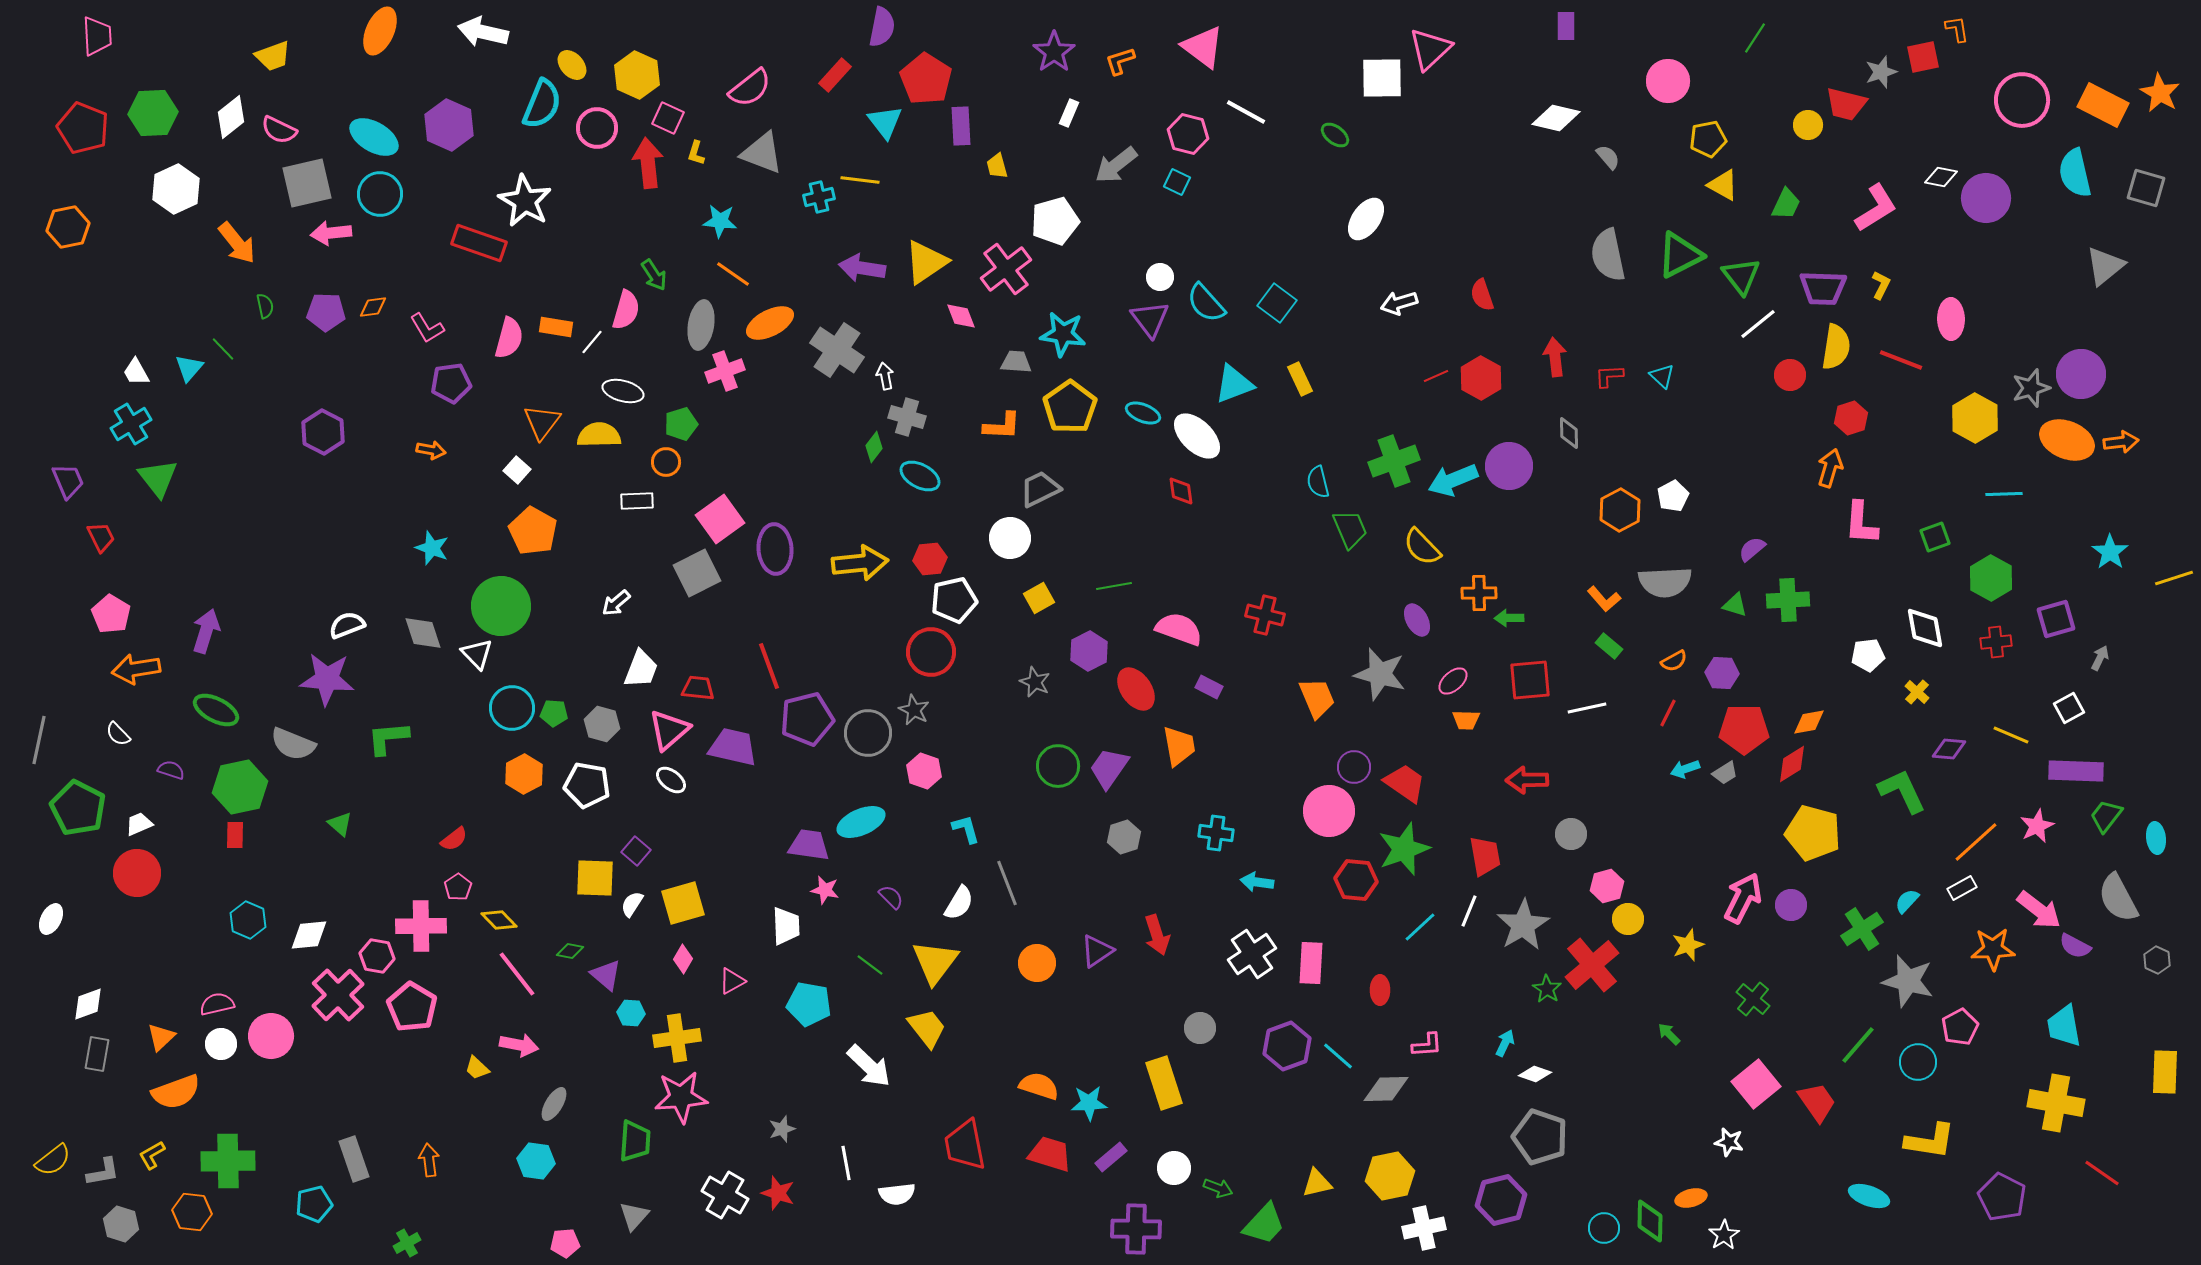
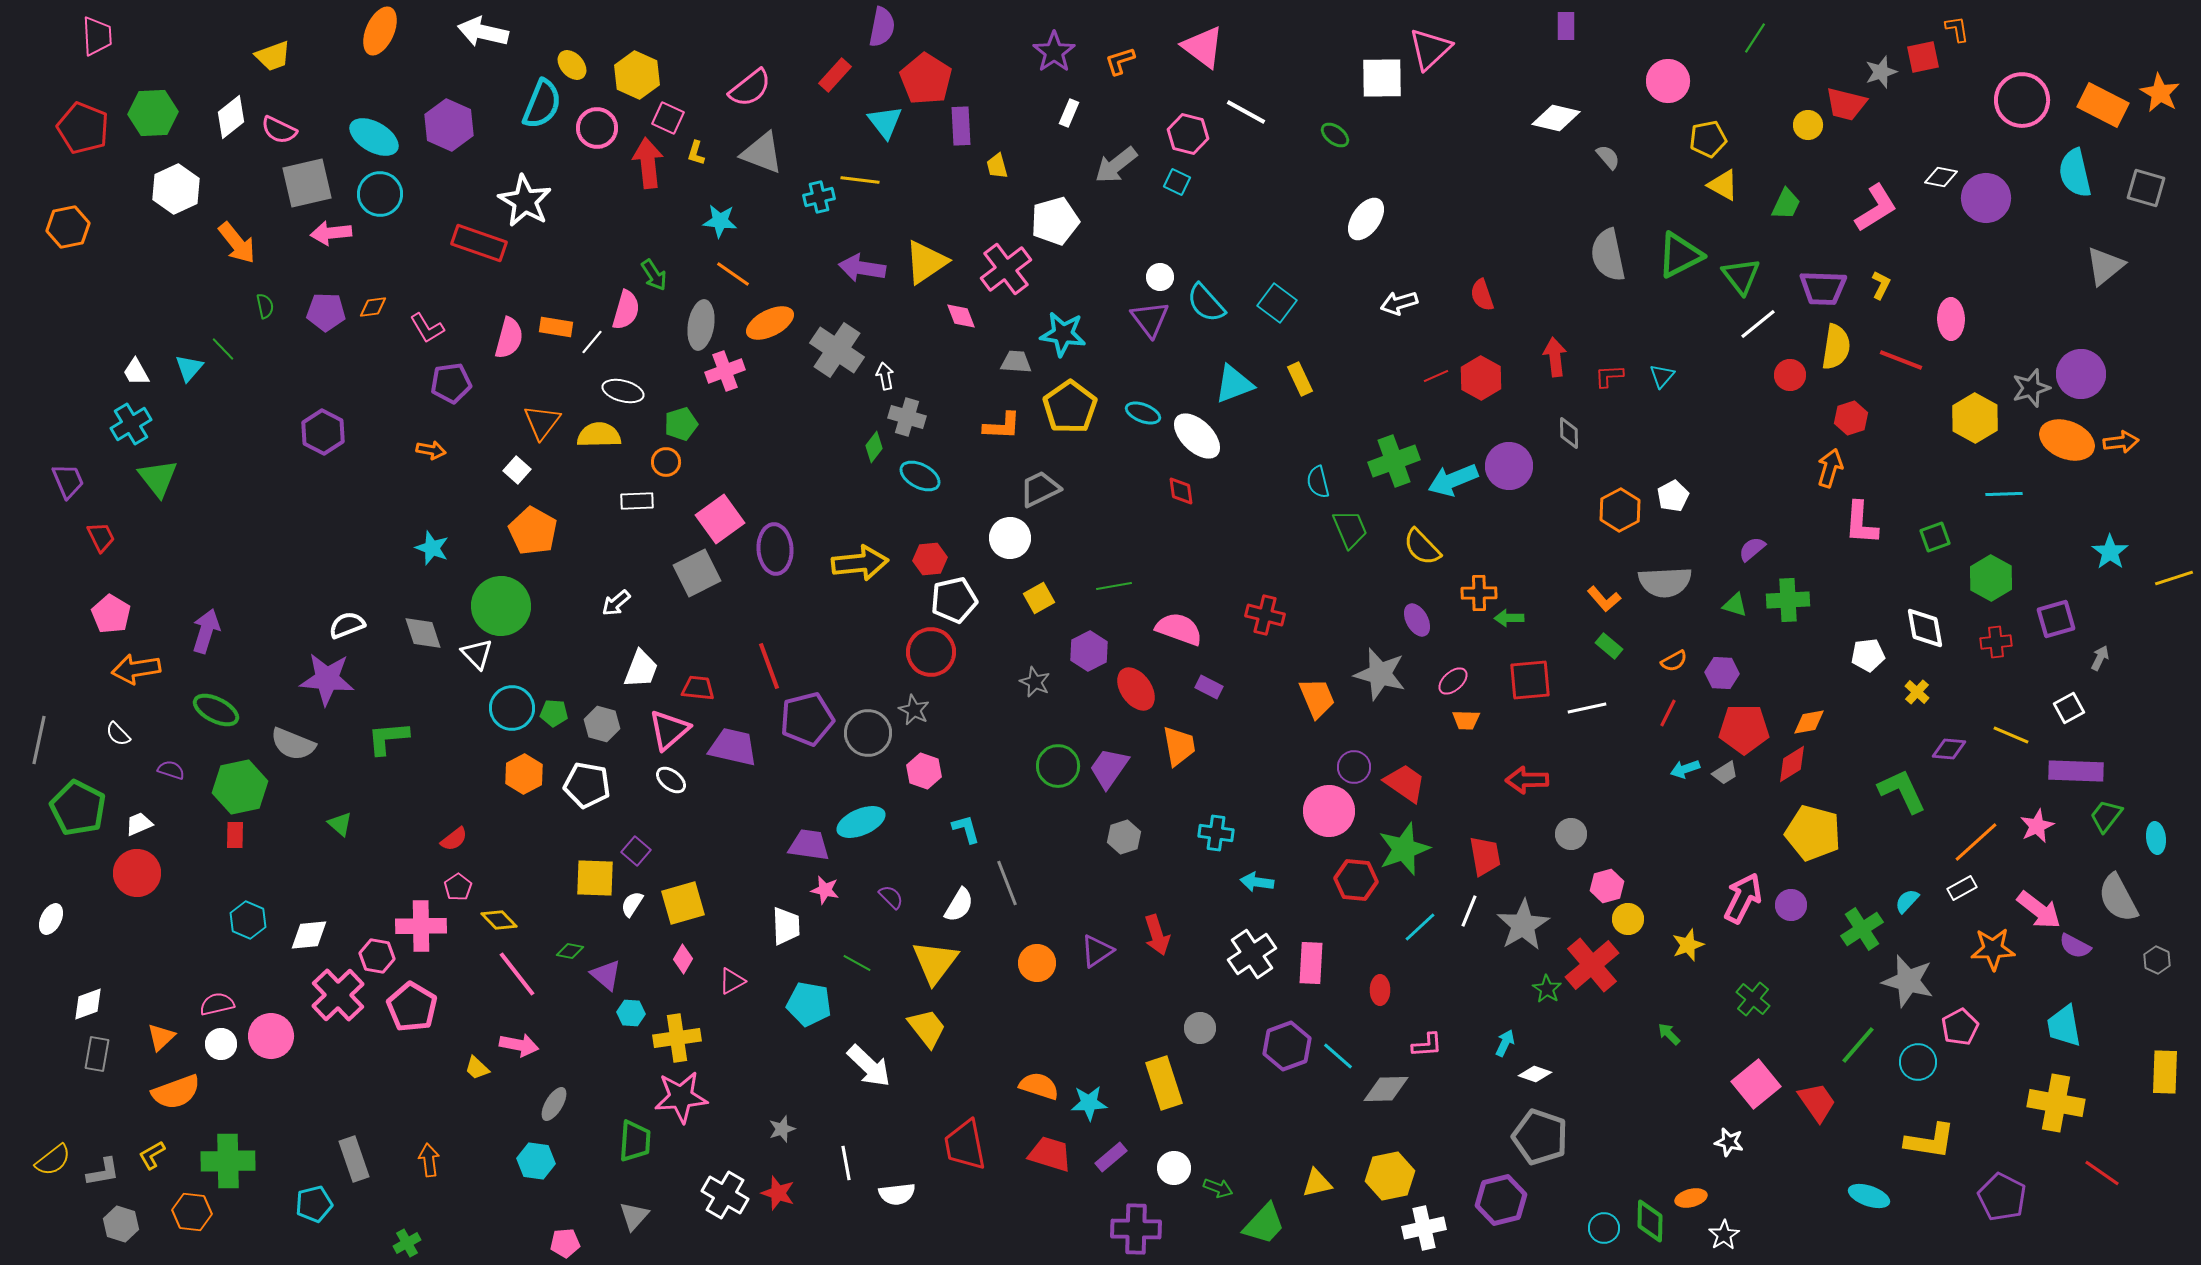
cyan triangle at (1662, 376): rotated 28 degrees clockwise
white semicircle at (959, 903): moved 2 px down
green line at (870, 965): moved 13 px left, 2 px up; rotated 8 degrees counterclockwise
